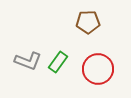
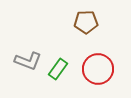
brown pentagon: moved 2 px left
green rectangle: moved 7 px down
